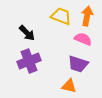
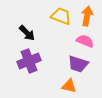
pink semicircle: moved 2 px right, 2 px down
